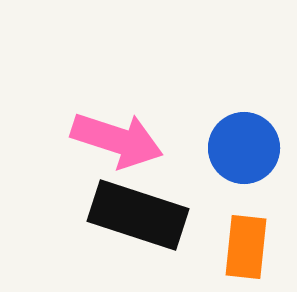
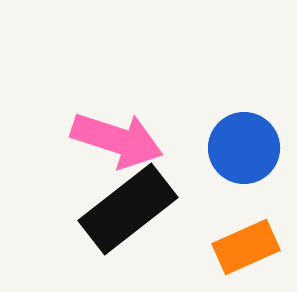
black rectangle: moved 10 px left, 6 px up; rotated 56 degrees counterclockwise
orange rectangle: rotated 60 degrees clockwise
